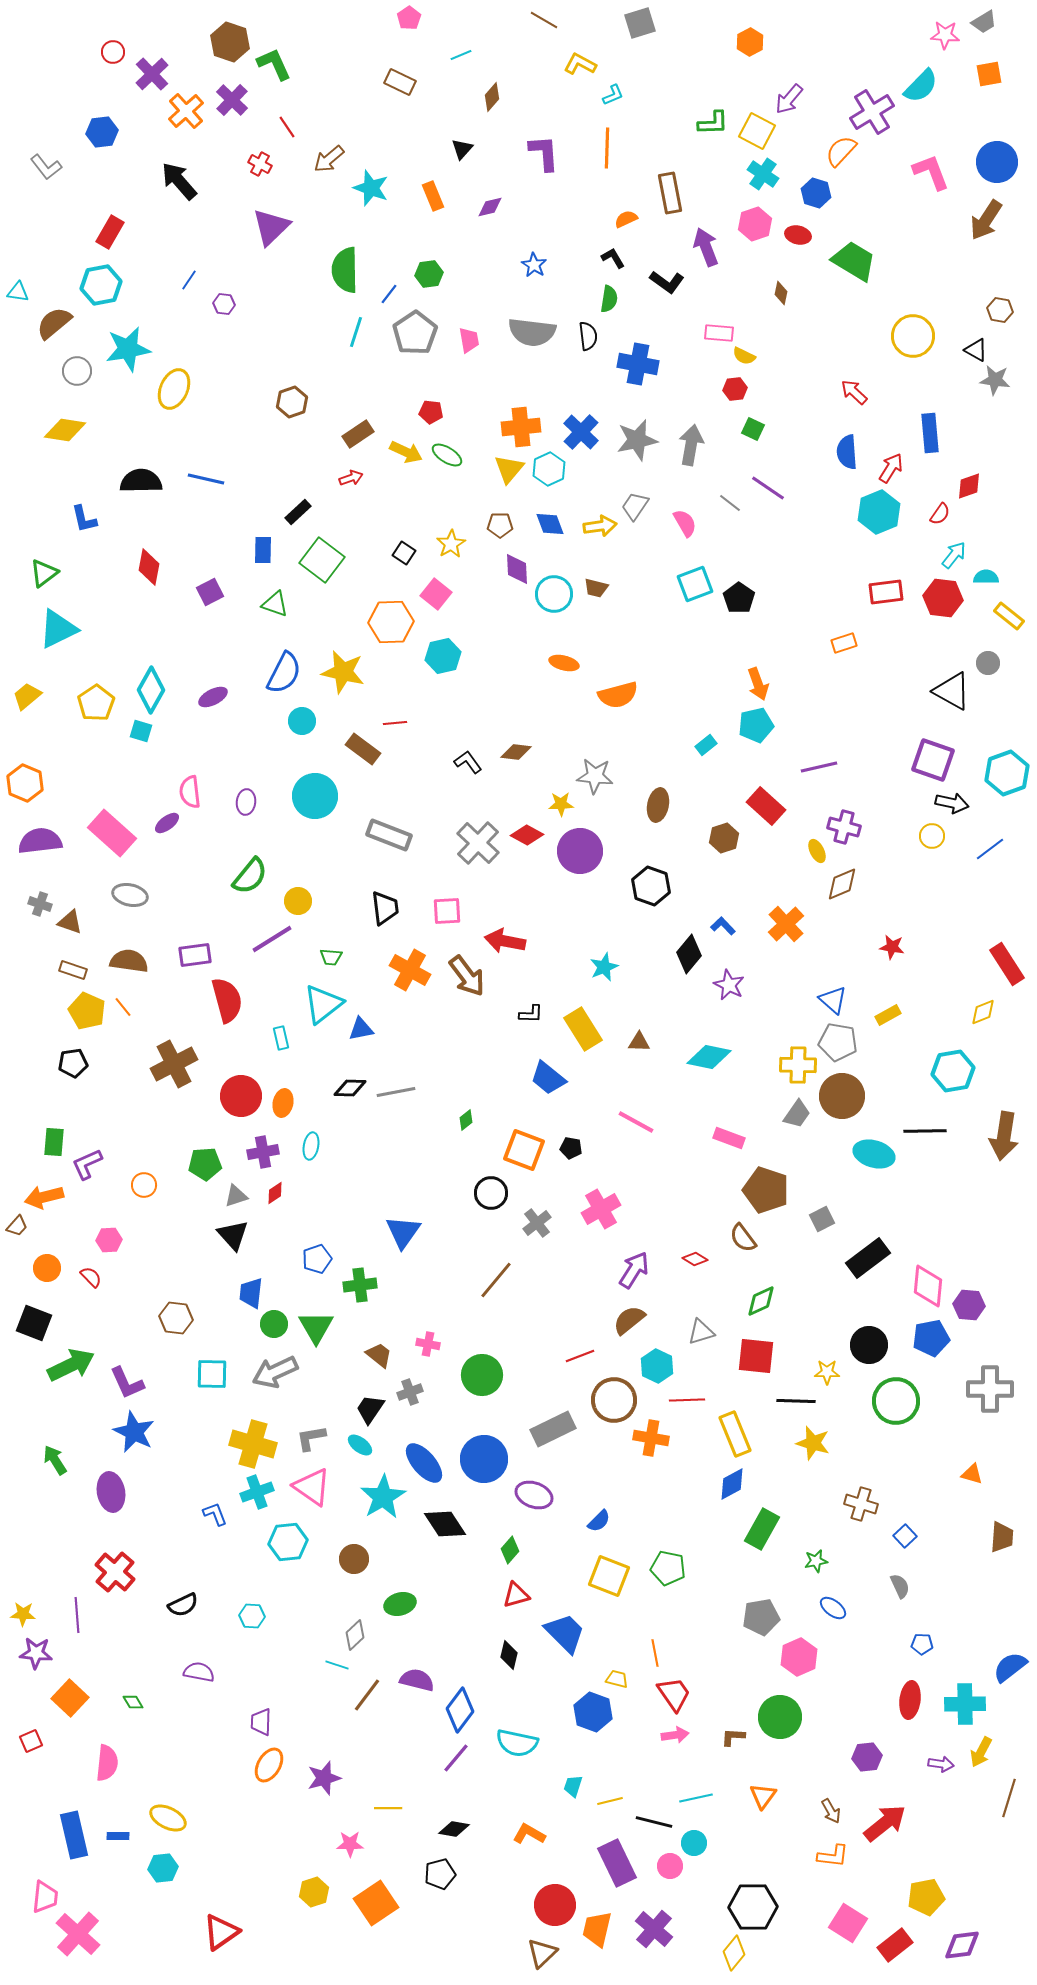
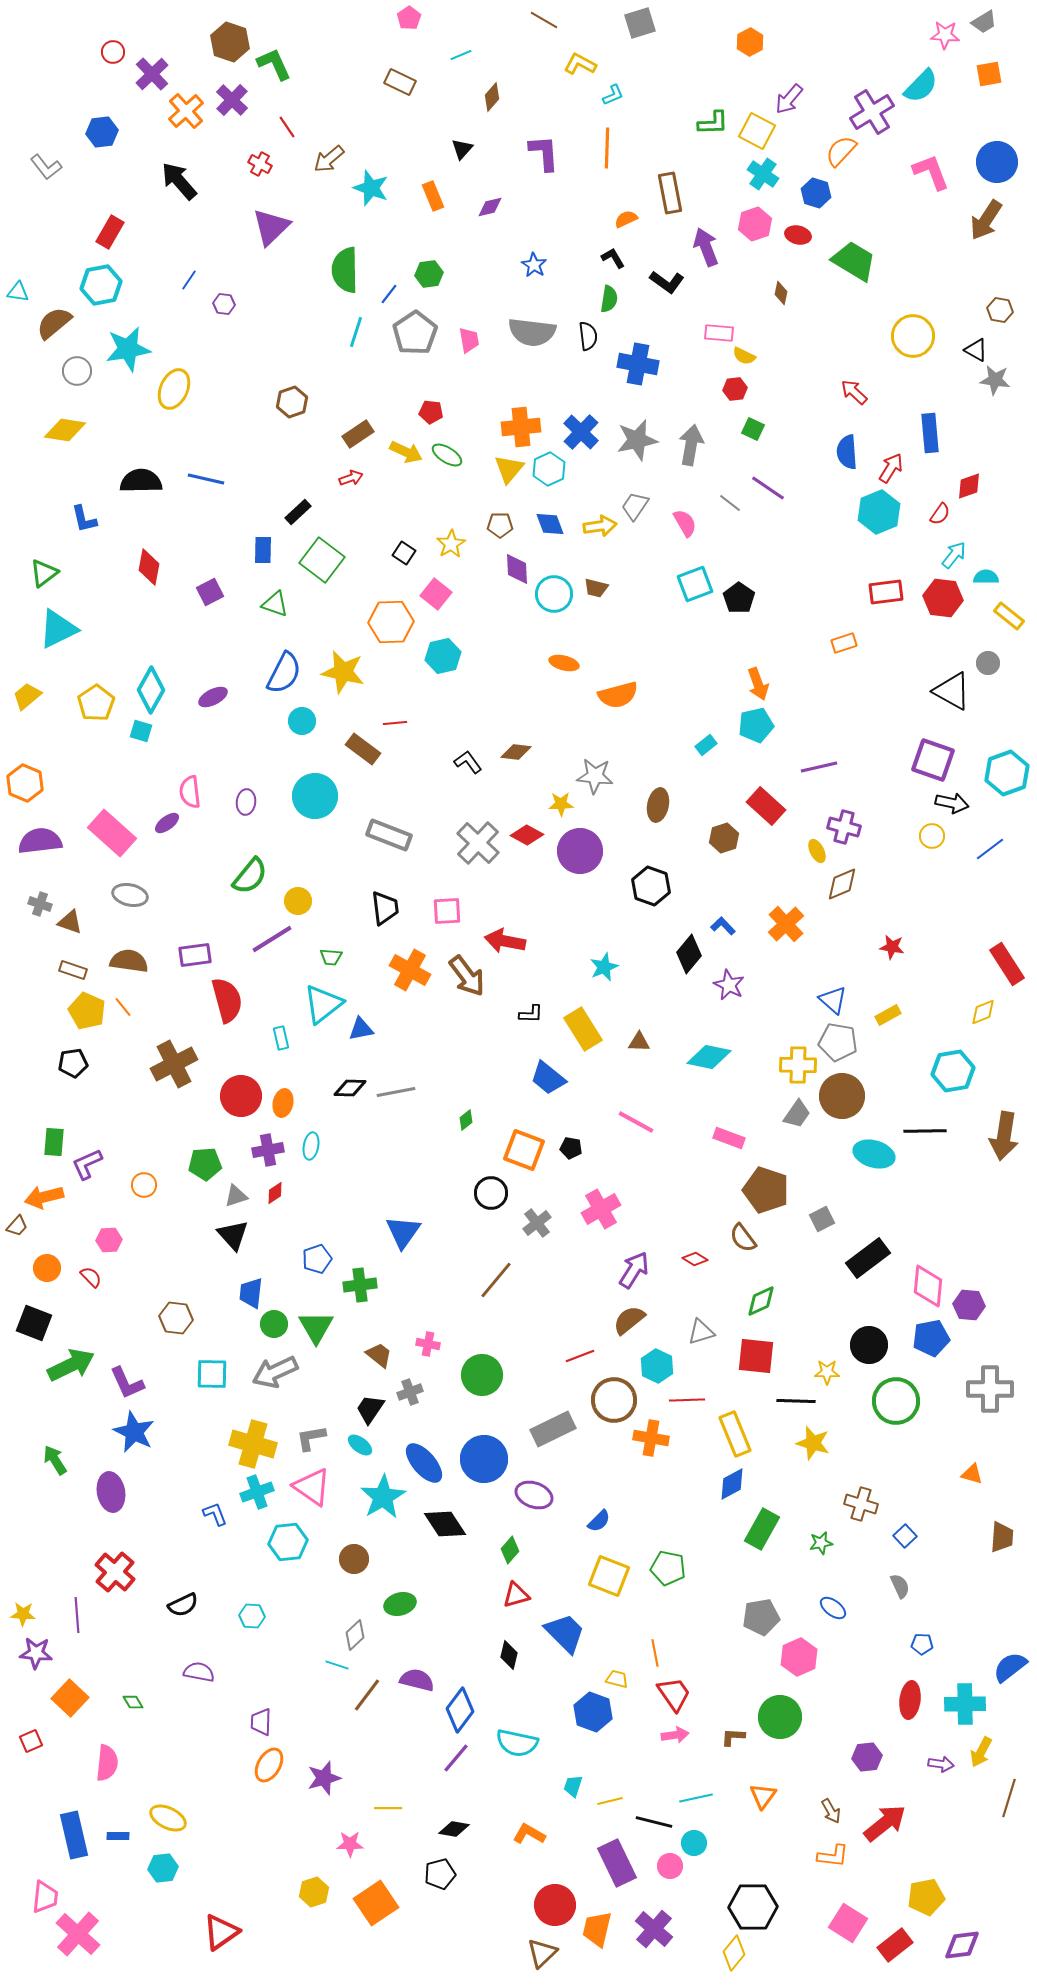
purple cross at (263, 1152): moved 5 px right, 2 px up
green star at (816, 1561): moved 5 px right, 18 px up
